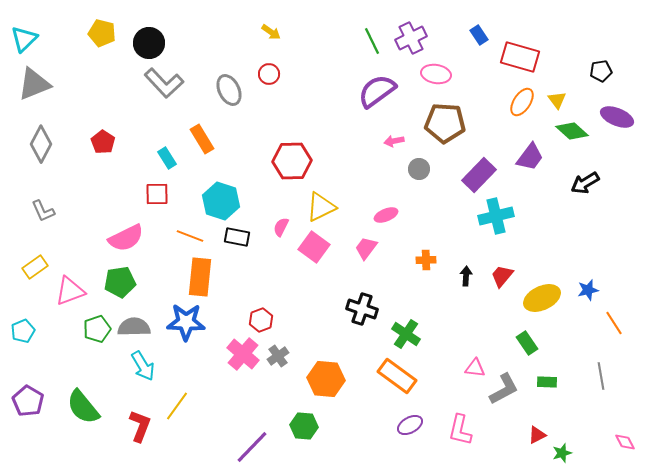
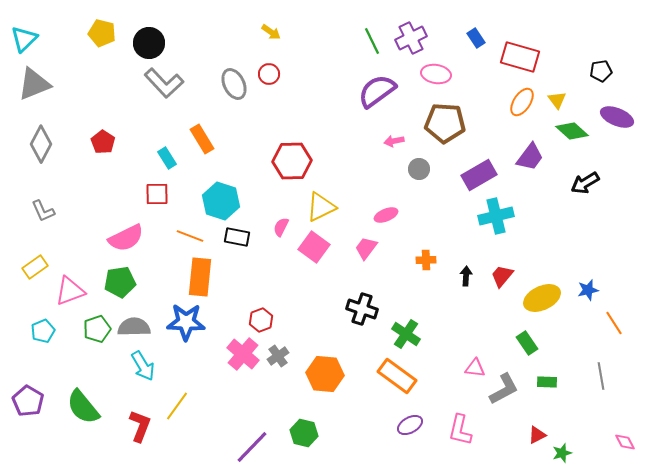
blue rectangle at (479, 35): moved 3 px left, 3 px down
gray ellipse at (229, 90): moved 5 px right, 6 px up
purple rectangle at (479, 175): rotated 16 degrees clockwise
cyan pentagon at (23, 331): moved 20 px right
orange hexagon at (326, 379): moved 1 px left, 5 px up
green hexagon at (304, 426): moved 7 px down; rotated 8 degrees clockwise
